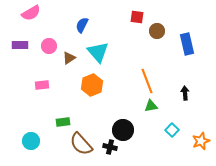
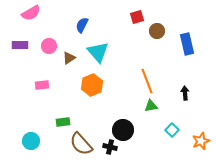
red square: rotated 24 degrees counterclockwise
